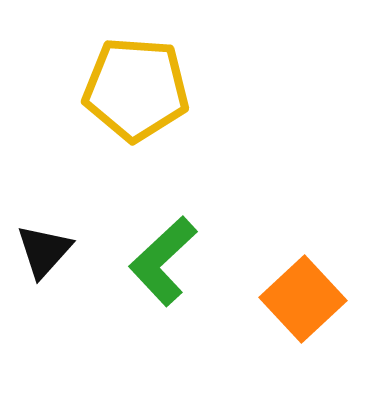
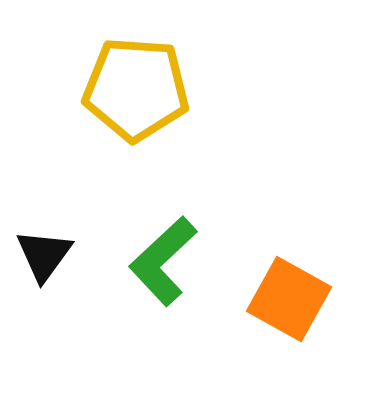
black triangle: moved 4 px down; rotated 6 degrees counterclockwise
orange square: moved 14 px left; rotated 18 degrees counterclockwise
